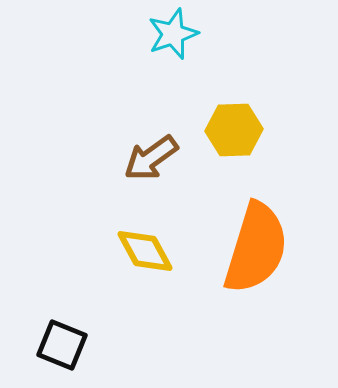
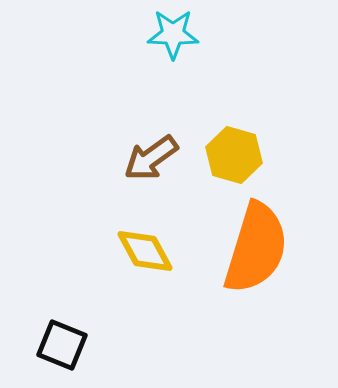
cyan star: rotated 21 degrees clockwise
yellow hexagon: moved 25 px down; rotated 18 degrees clockwise
